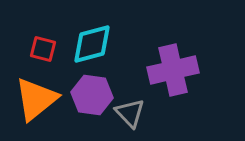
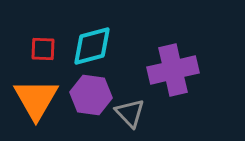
cyan diamond: moved 2 px down
red square: rotated 12 degrees counterclockwise
purple hexagon: moved 1 px left
orange triangle: rotated 21 degrees counterclockwise
